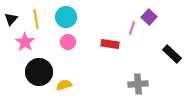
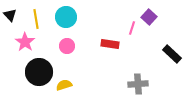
black triangle: moved 1 px left, 4 px up; rotated 24 degrees counterclockwise
pink circle: moved 1 px left, 4 px down
